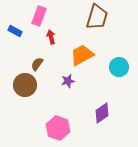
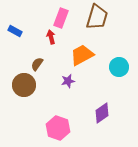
pink rectangle: moved 22 px right, 2 px down
brown circle: moved 1 px left
